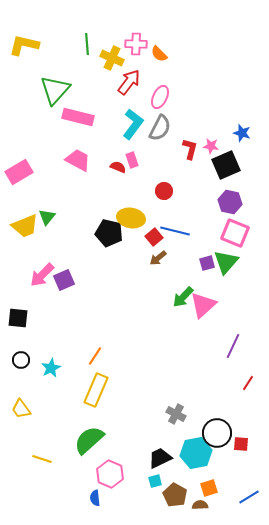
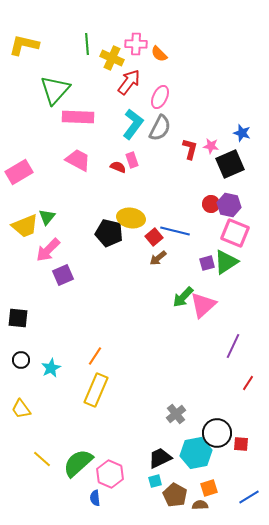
pink rectangle at (78, 117): rotated 12 degrees counterclockwise
black square at (226, 165): moved 4 px right, 1 px up
red circle at (164, 191): moved 47 px right, 13 px down
purple hexagon at (230, 202): moved 1 px left, 3 px down
green triangle at (226, 262): rotated 16 degrees clockwise
pink arrow at (42, 275): moved 6 px right, 25 px up
purple square at (64, 280): moved 1 px left, 5 px up
gray cross at (176, 414): rotated 24 degrees clockwise
green semicircle at (89, 440): moved 11 px left, 23 px down
yellow line at (42, 459): rotated 24 degrees clockwise
